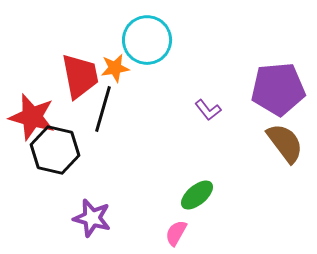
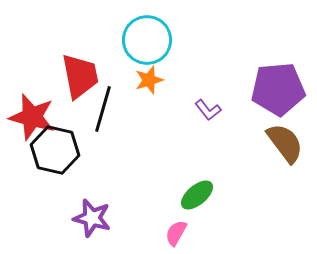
orange star: moved 34 px right, 12 px down; rotated 8 degrees counterclockwise
